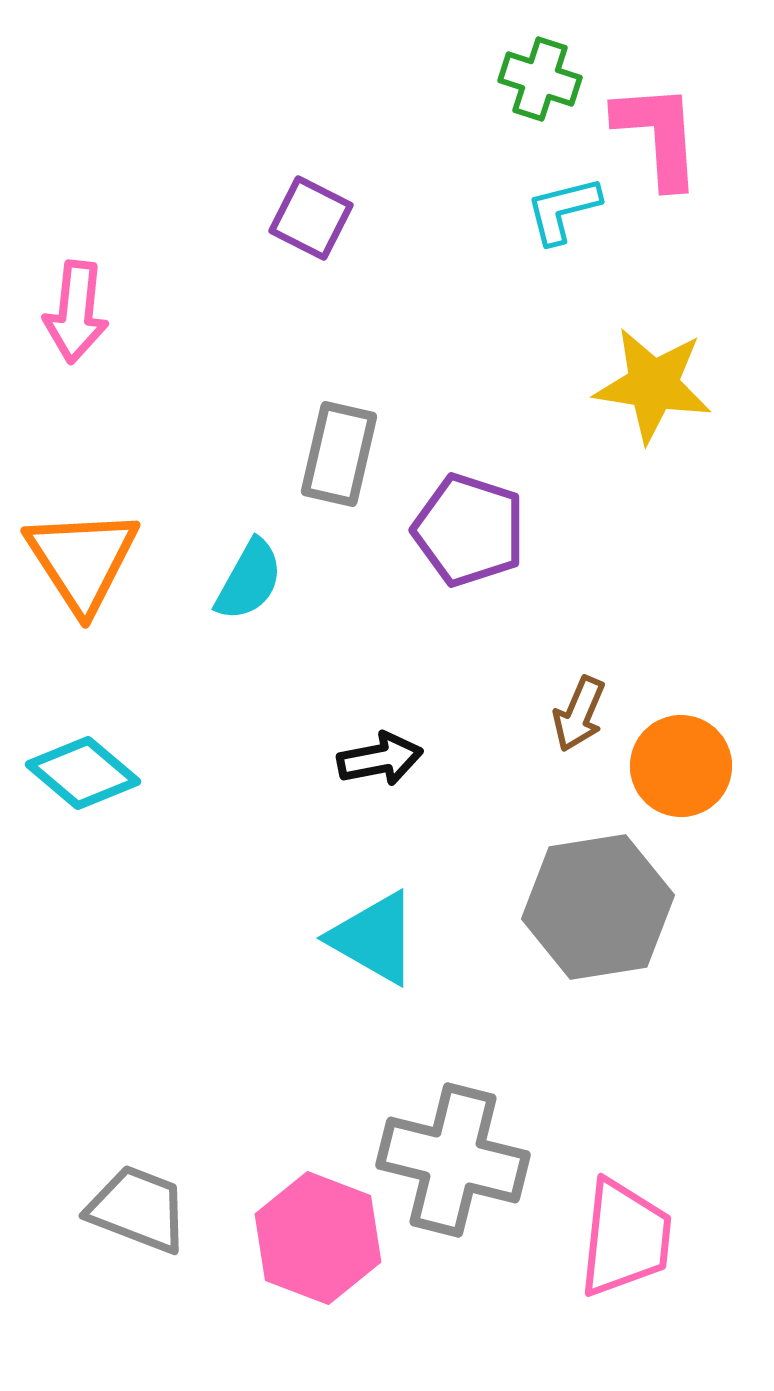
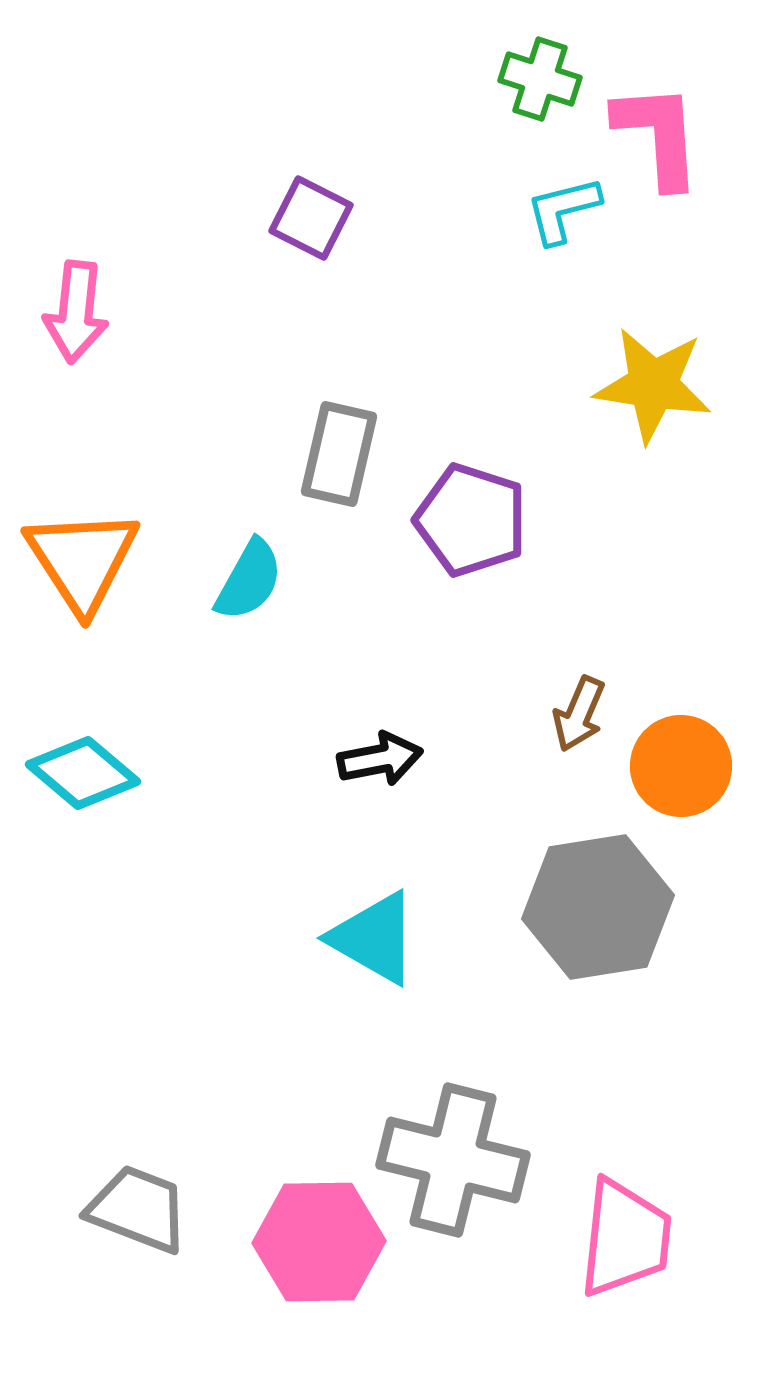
purple pentagon: moved 2 px right, 10 px up
pink hexagon: moved 1 px right, 4 px down; rotated 22 degrees counterclockwise
